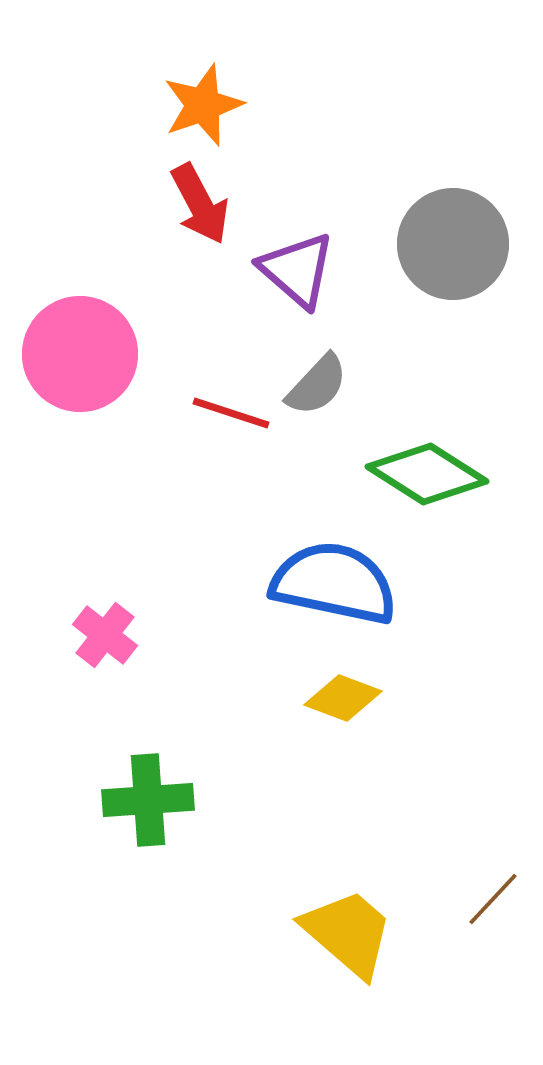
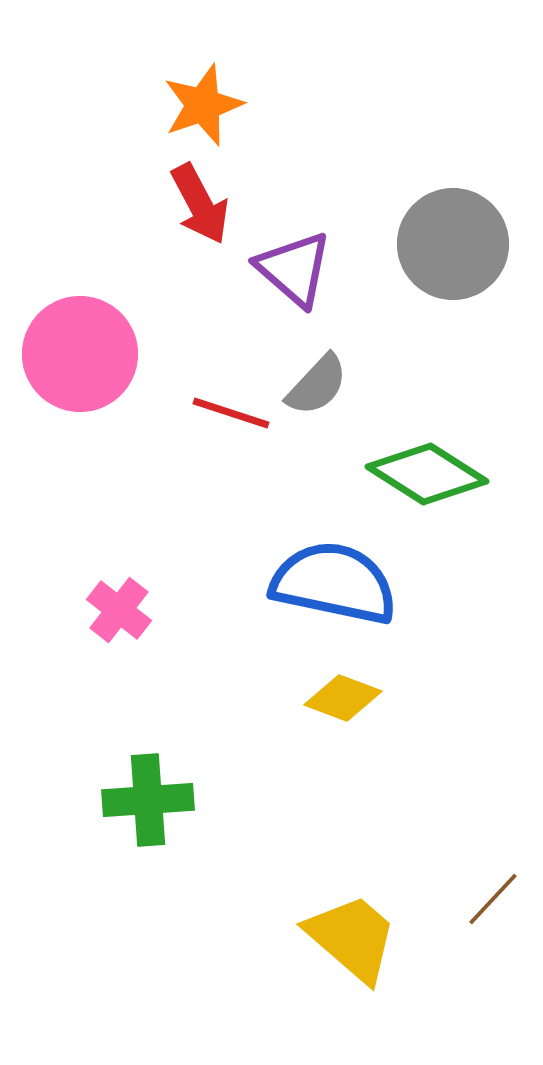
purple triangle: moved 3 px left, 1 px up
pink cross: moved 14 px right, 25 px up
yellow trapezoid: moved 4 px right, 5 px down
